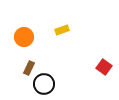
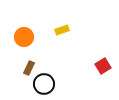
red square: moved 1 px left, 1 px up; rotated 21 degrees clockwise
